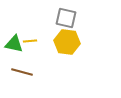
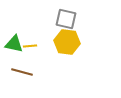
gray square: moved 1 px down
yellow line: moved 5 px down
